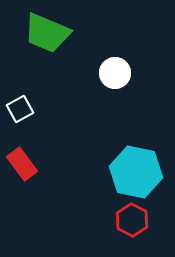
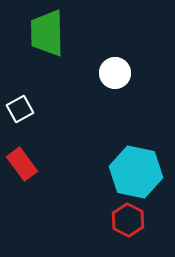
green trapezoid: rotated 66 degrees clockwise
red hexagon: moved 4 px left
